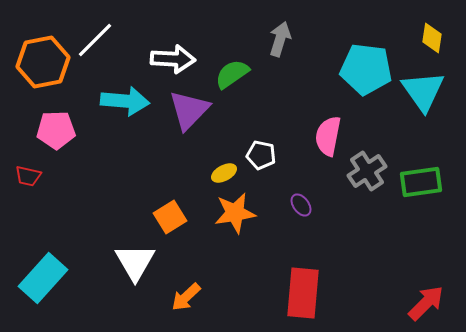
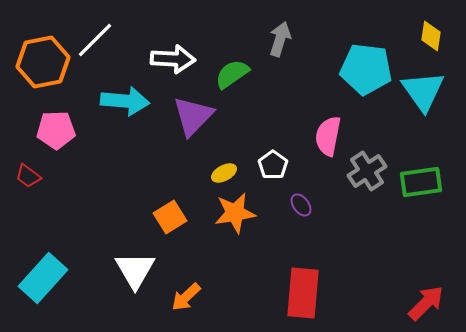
yellow diamond: moved 1 px left, 2 px up
purple triangle: moved 4 px right, 6 px down
white pentagon: moved 12 px right, 10 px down; rotated 24 degrees clockwise
red trapezoid: rotated 24 degrees clockwise
white triangle: moved 8 px down
